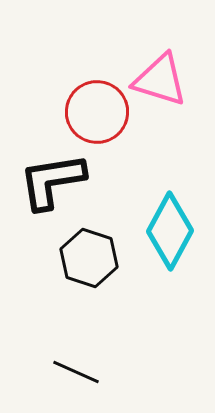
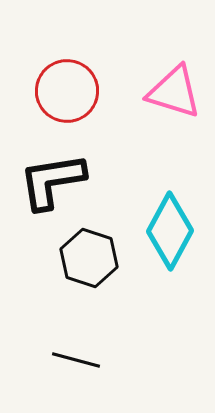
pink triangle: moved 14 px right, 12 px down
red circle: moved 30 px left, 21 px up
black line: moved 12 px up; rotated 9 degrees counterclockwise
